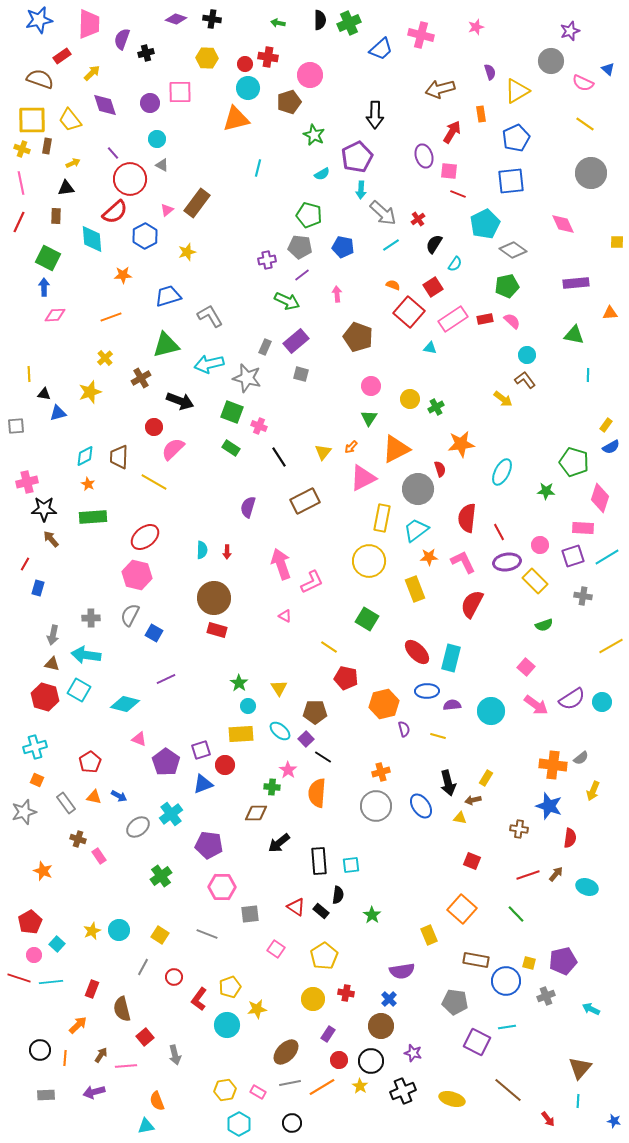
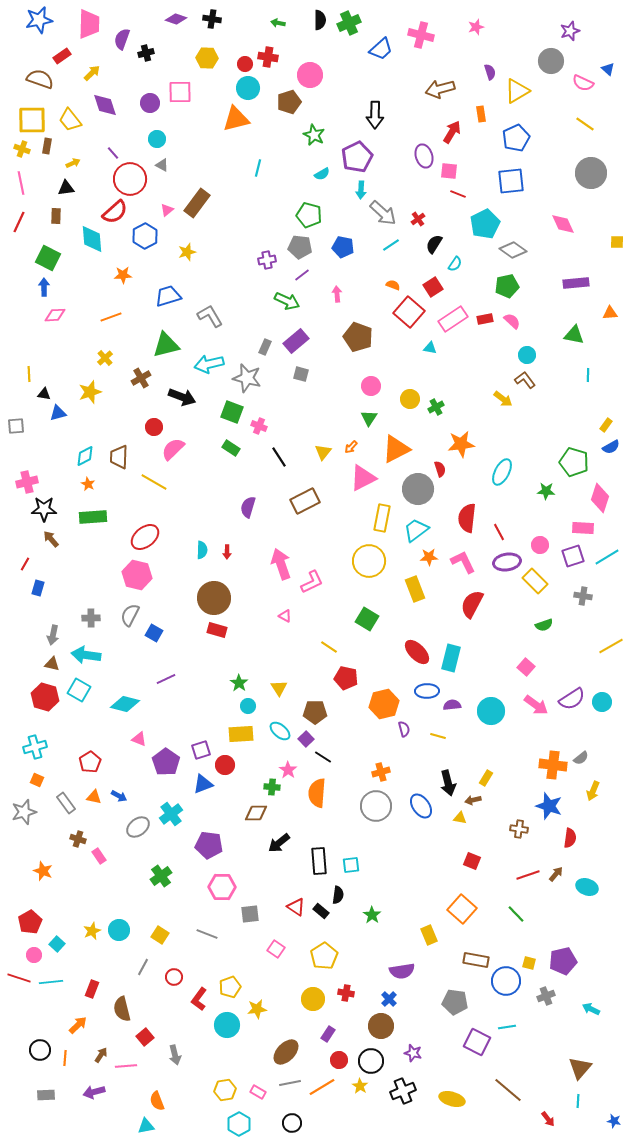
black arrow at (180, 401): moved 2 px right, 4 px up
